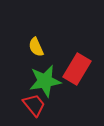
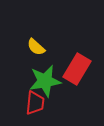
yellow semicircle: rotated 24 degrees counterclockwise
red trapezoid: moved 1 px right, 2 px up; rotated 45 degrees clockwise
